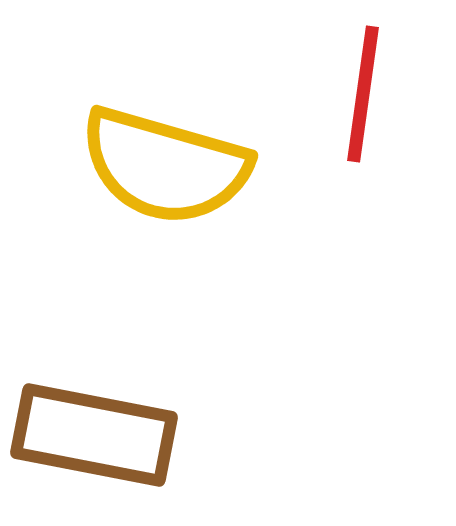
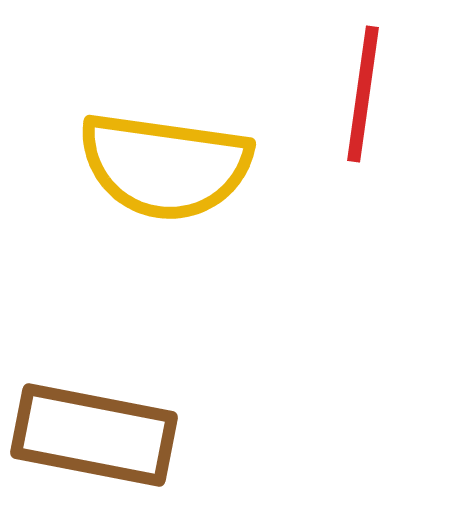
yellow semicircle: rotated 8 degrees counterclockwise
